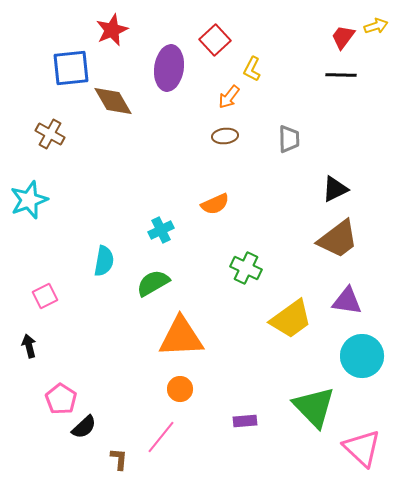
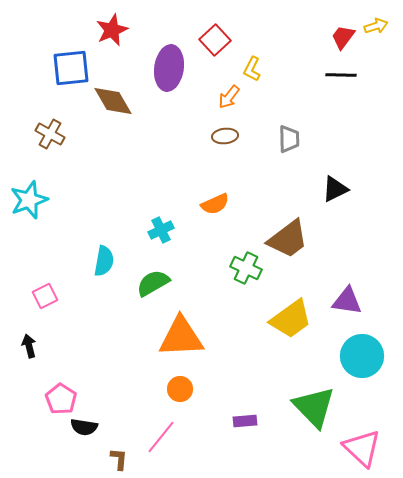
brown trapezoid: moved 50 px left
black semicircle: rotated 52 degrees clockwise
